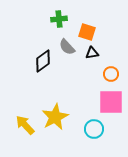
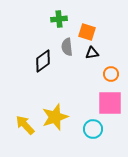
gray semicircle: rotated 36 degrees clockwise
pink square: moved 1 px left, 1 px down
yellow star: rotated 8 degrees clockwise
cyan circle: moved 1 px left
